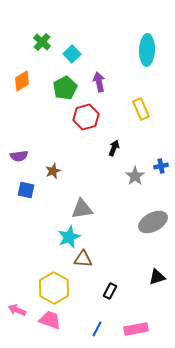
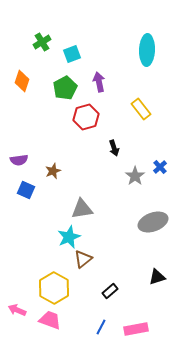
green cross: rotated 18 degrees clockwise
cyan square: rotated 24 degrees clockwise
orange diamond: rotated 40 degrees counterclockwise
yellow rectangle: rotated 15 degrees counterclockwise
black arrow: rotated 140 degrees clockwise
purple semicircle: moved 4 px down
blue cross: moved 1 px left, 1 px down; rotated 32 degrees counterclockwise
blue square: rotated 12 degrees clockwise
gray ellipse: rotated 8 degrees clockwise
brown triangle: rotated 42 degrees counterclockwise
black rectangle: rotated 21 degrees clockwise
blue line: moved 4 px right, 2 px up
